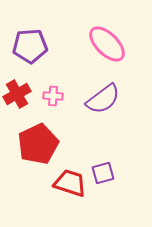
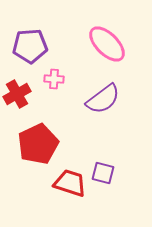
pink cross: moved 1 px right, 17 px up
purple square: rotated 30 degrees clockwise
